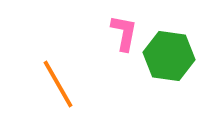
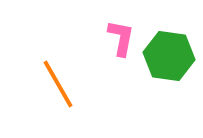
pink L-shape: moved 3 px left, 5 px down
